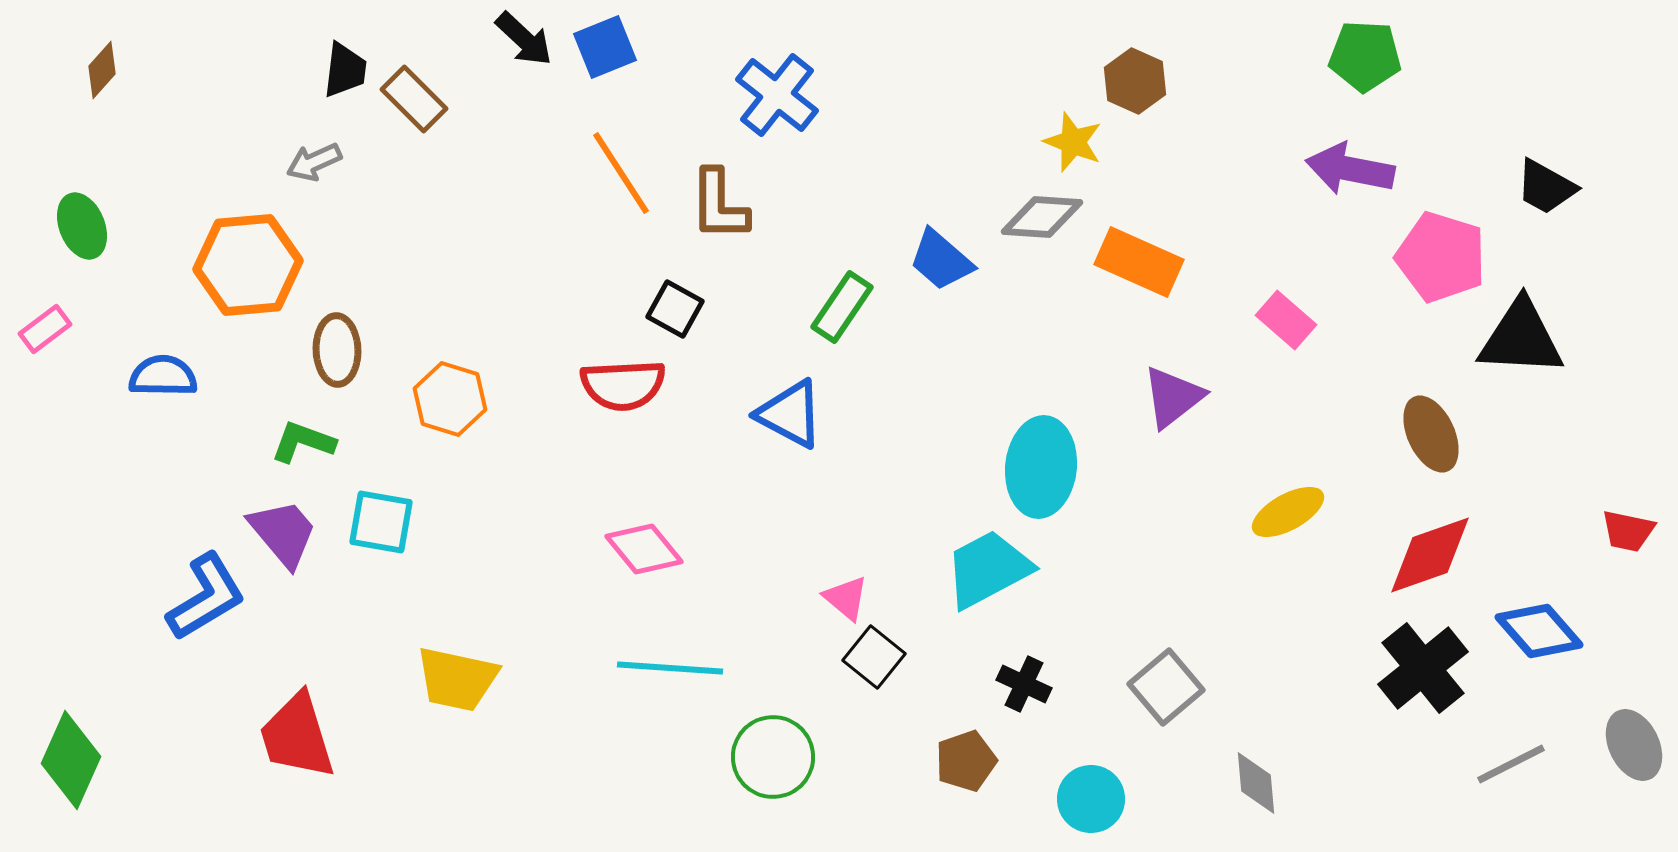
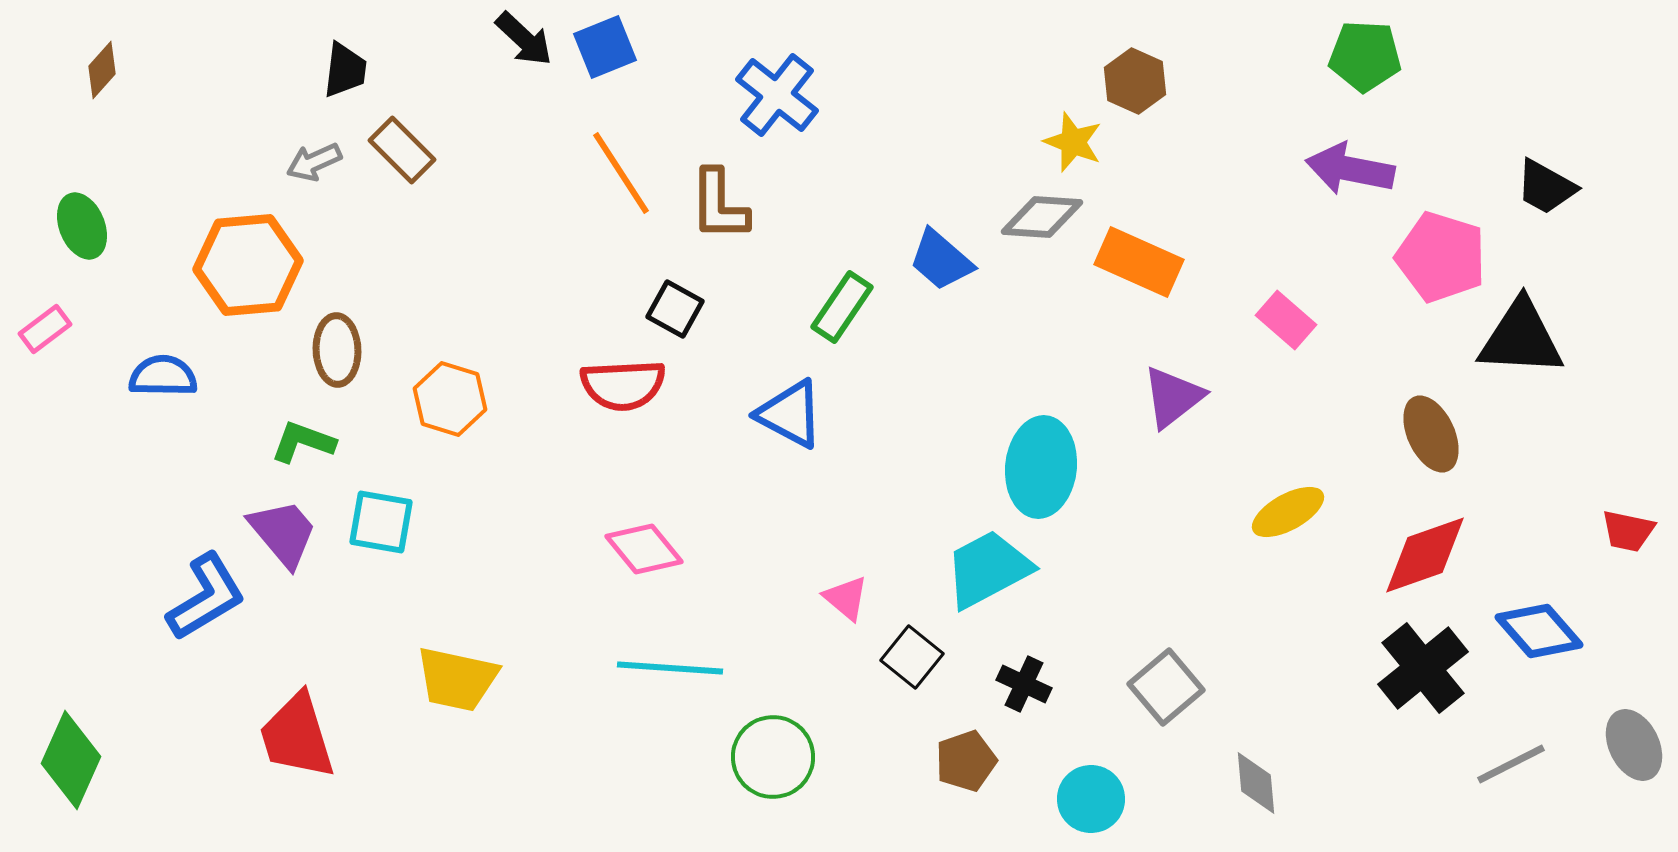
brown rectangle at (414, 99): moved 12 px left, 51 px down
red diamond at (1430, 555): moved 5 px left
black square at (874, 657): moved 38 px right
